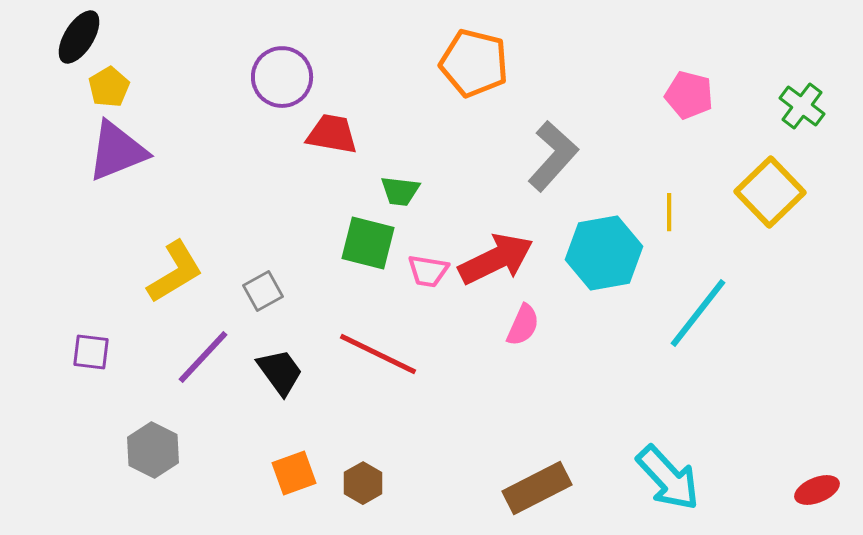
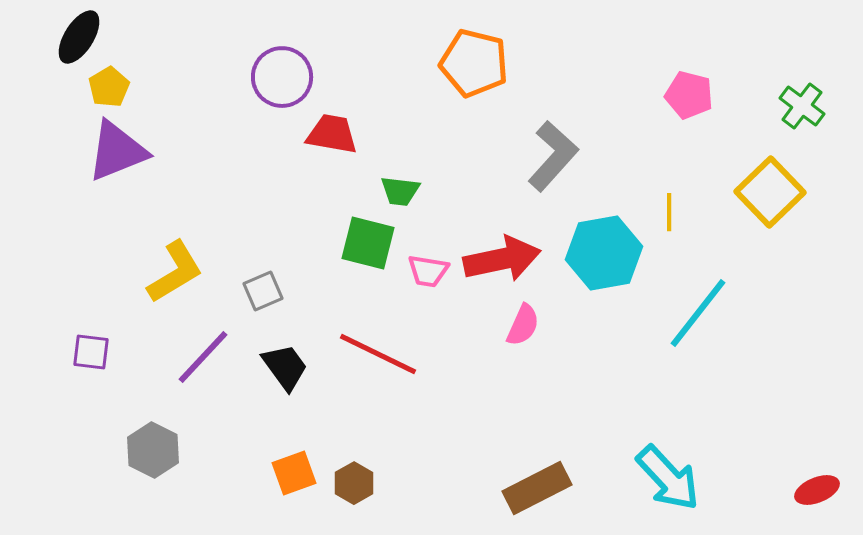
red arrow: moved 6 px right; rotated 14 degrees clockwise
gray square: rotated 6 degrees clockwise
black trapezoid: moved 5 px right, 5 px up
brown hexagon: moved 9 px left
